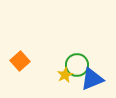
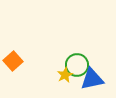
orange square: moved 7 px left
blue triangle: rotated 10 degrees clockwise
